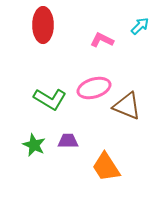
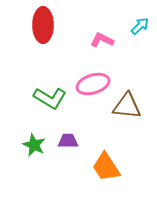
pink ellipse: moved 1 px left, 4 px up
green L-shape: moved 1 px up
brown triangle: rotated 16 degrees counterclockwise
